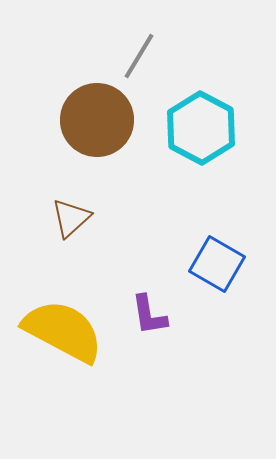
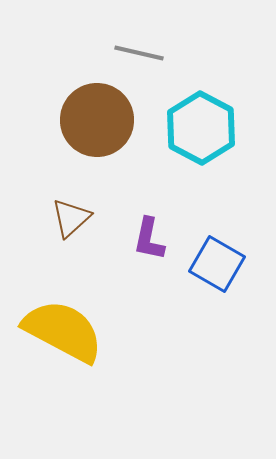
gray line: moved 3 px up; rotated 72 degrees clockwise
purple L-shape: moved 76 px up; rotated 21 degrees clockwise
